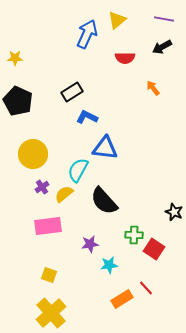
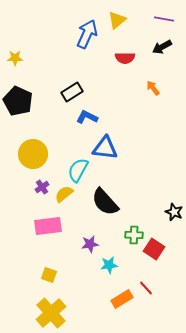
black semicircle: moved 1 px right, 1 px down
